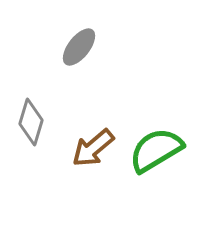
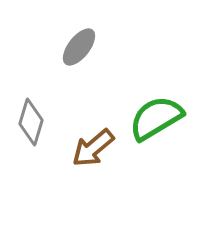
green semicircle: moved 32 px up
